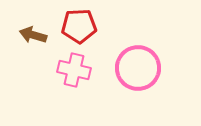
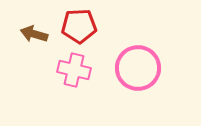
brown arrow: moved 1 px right, 1 px up
